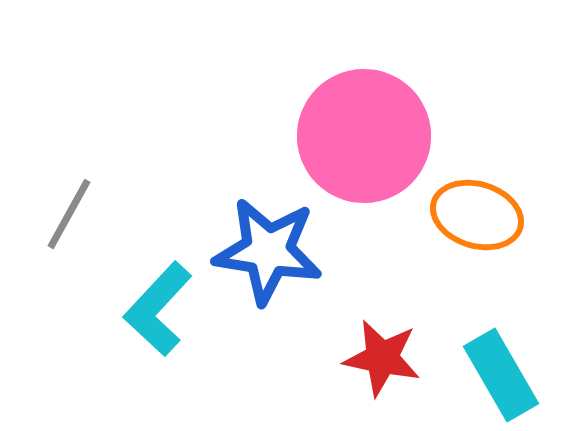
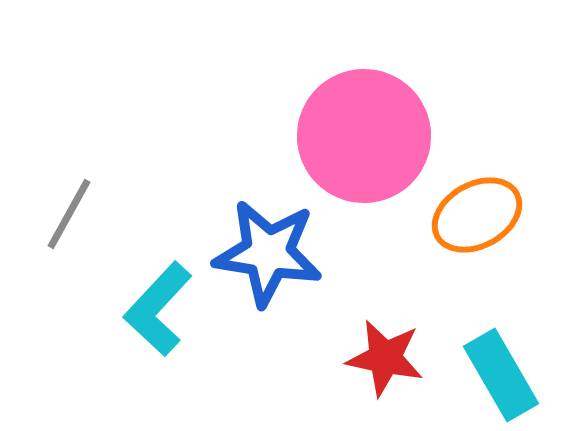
orange ellipse: rotated 46 degrees counterclockwise
blue star: moved 2 px down
red star: moved 3 px right
